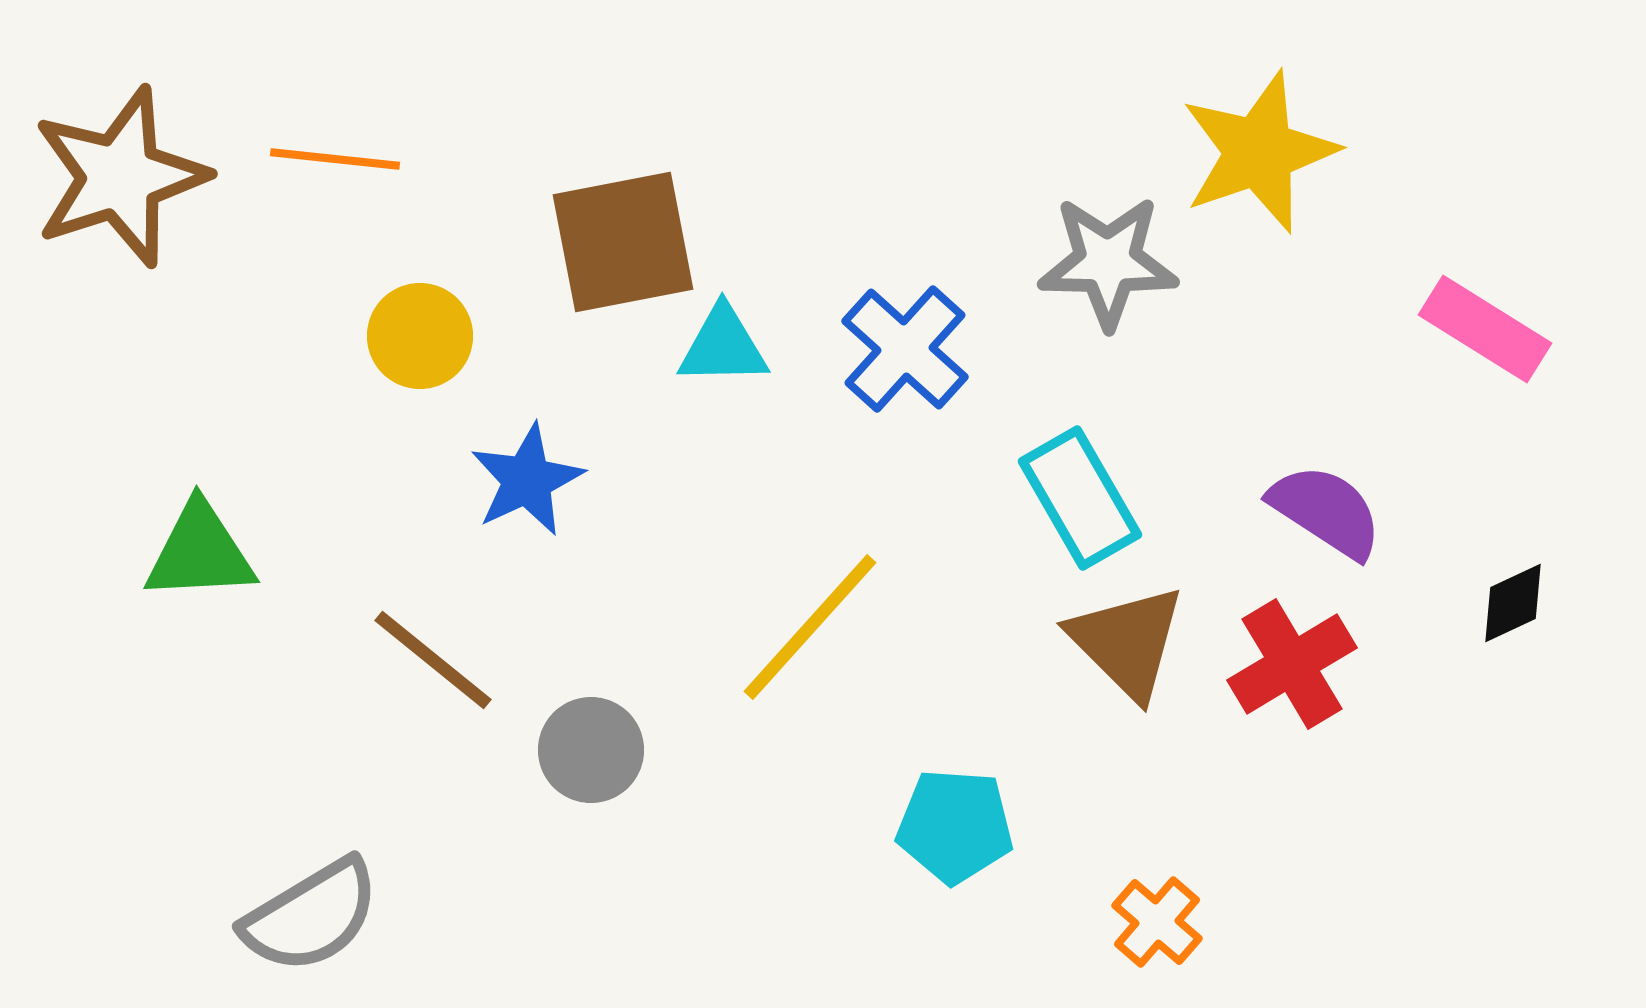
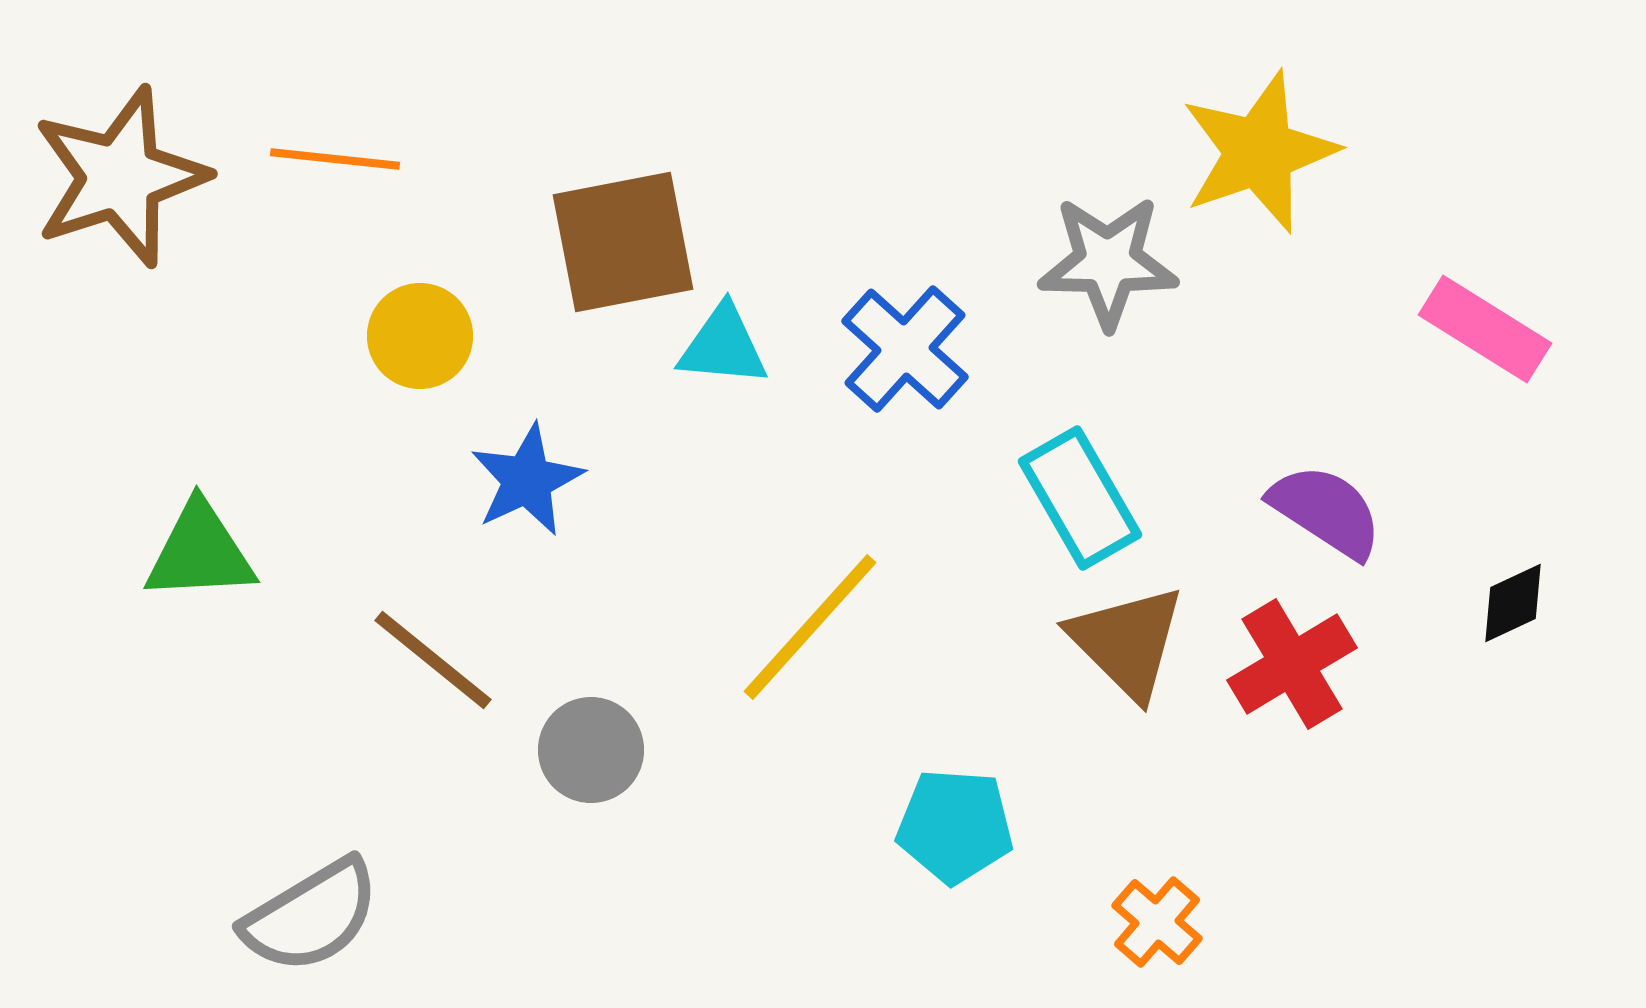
cyan triangle: rotated 6 degrees clockwise
